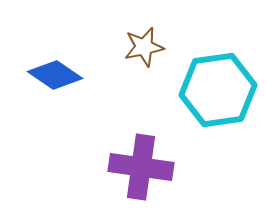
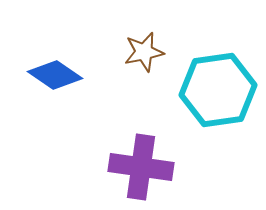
brown star: moved 5 px down
